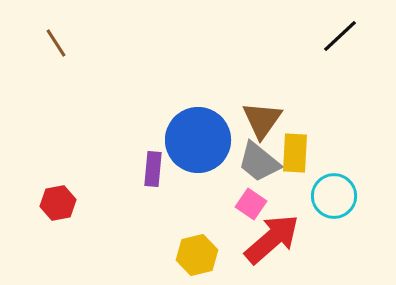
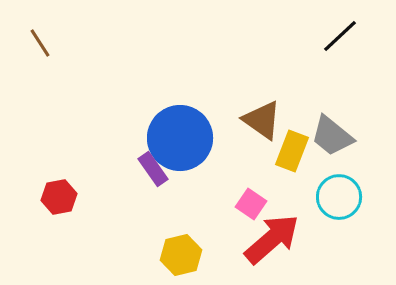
brown line: moved 16 px left
brown triangle: rotated 30 degrees counterclockwise
blue circle: moved 18 px left, 2 px up
yellow rectangle: moved 3 px left, 2 px up; rotated 18 degrees clockwise
gray trapezoid: moved 73 px right, 26 px up
purple rectangle: rotated 40 degrees counterclockwise
cyan circle: moved 5 px right, 1 px down
red hexagon: moved 1 px right, 6 px up
yellow hexagon: moved 16 px left
